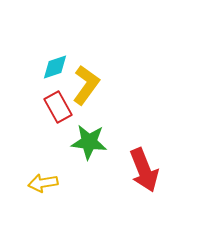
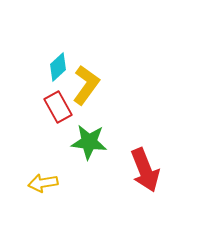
cyan diamond: moved 3 px right; rotated 24 degrees counterclockwise
red arrow: moved 1 px right
